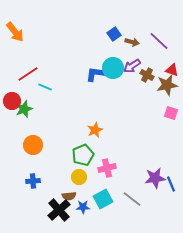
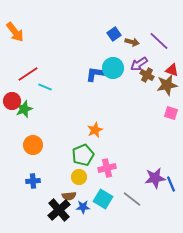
purple arrow: moved 7 px right, 2 px up
cyan square: rotated 30 degrees counterclockwise
